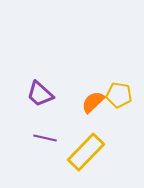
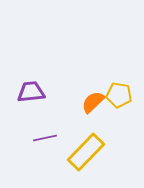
purple trapezoid: moved 9 px left, 2 px up; rotated 132 degrees clockwise
purple line: rotated 25 degrees counterclockwise
